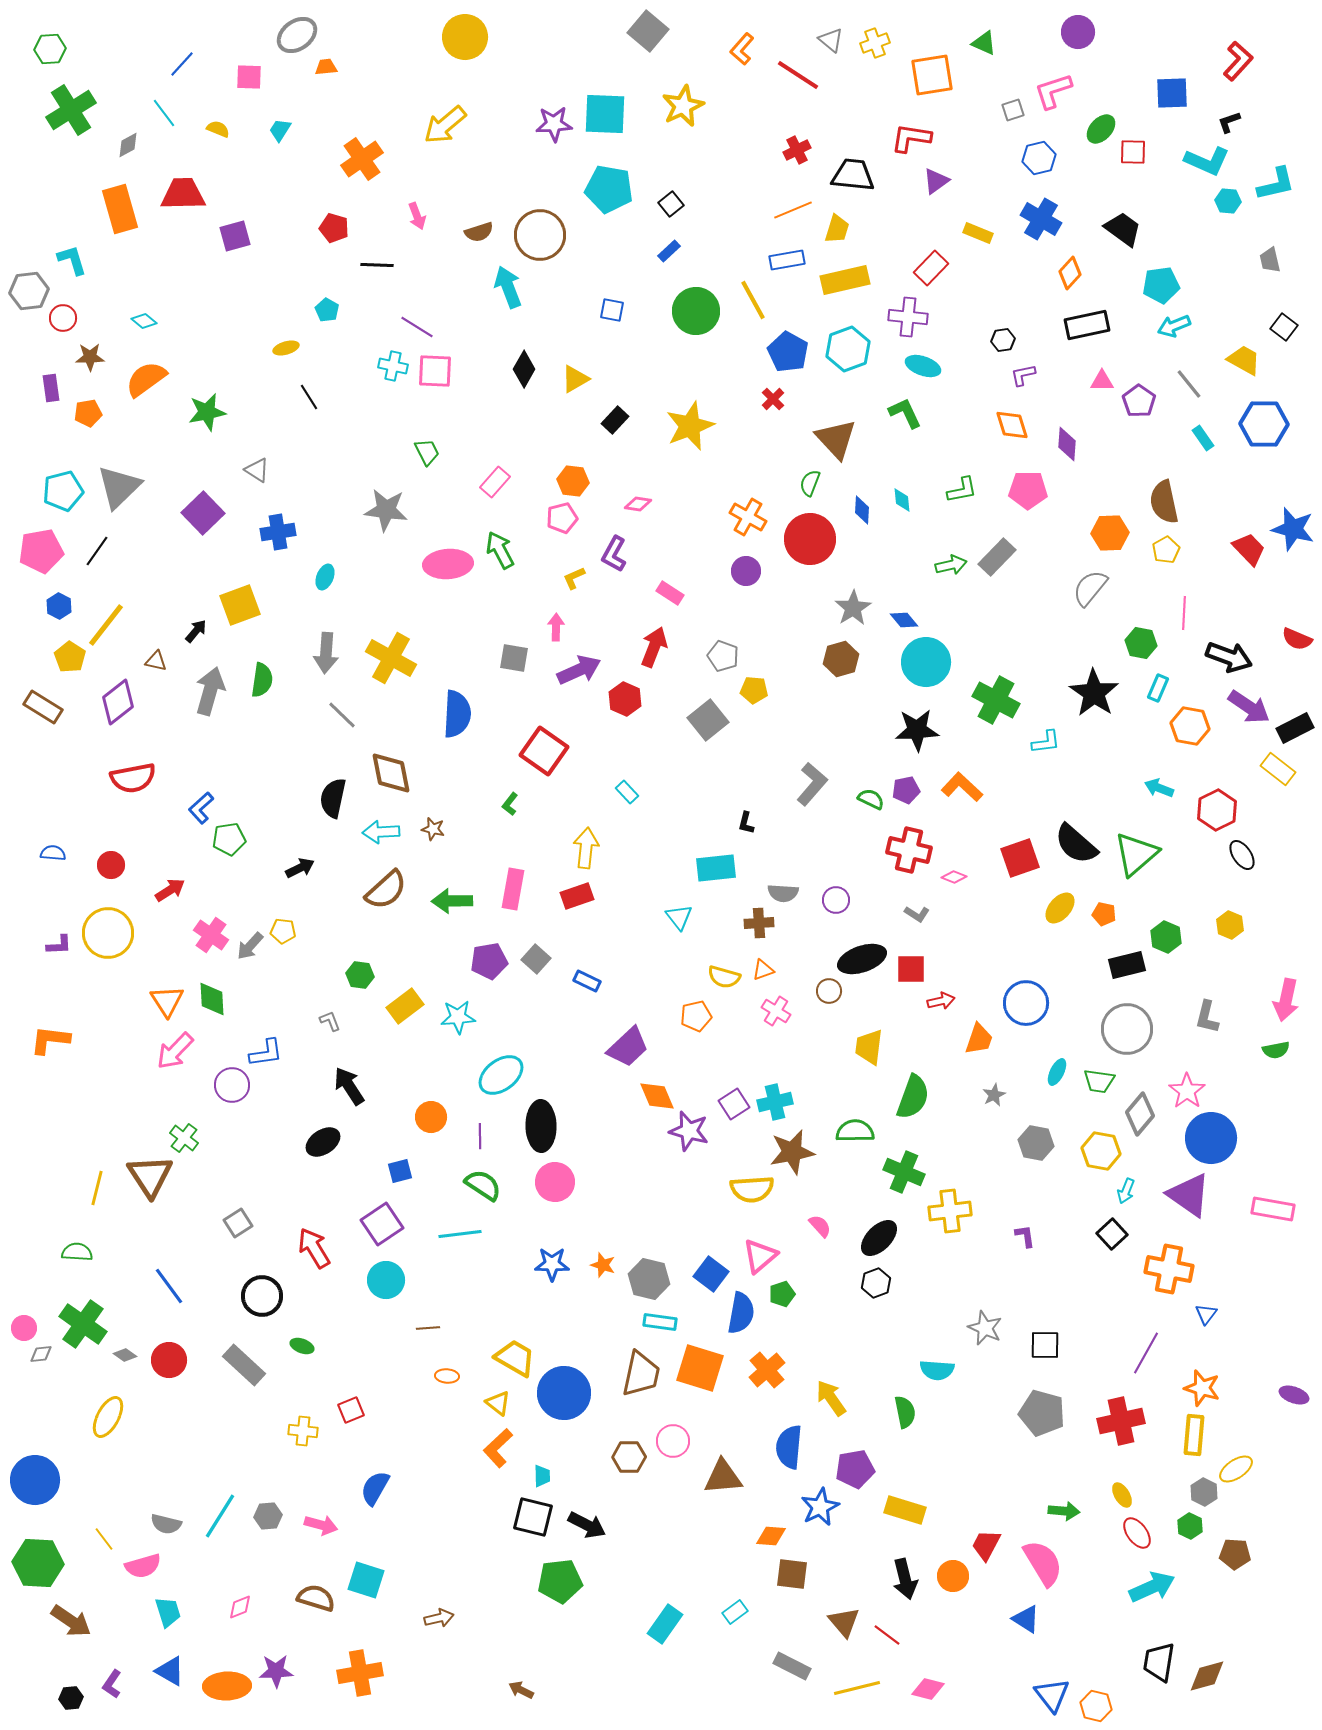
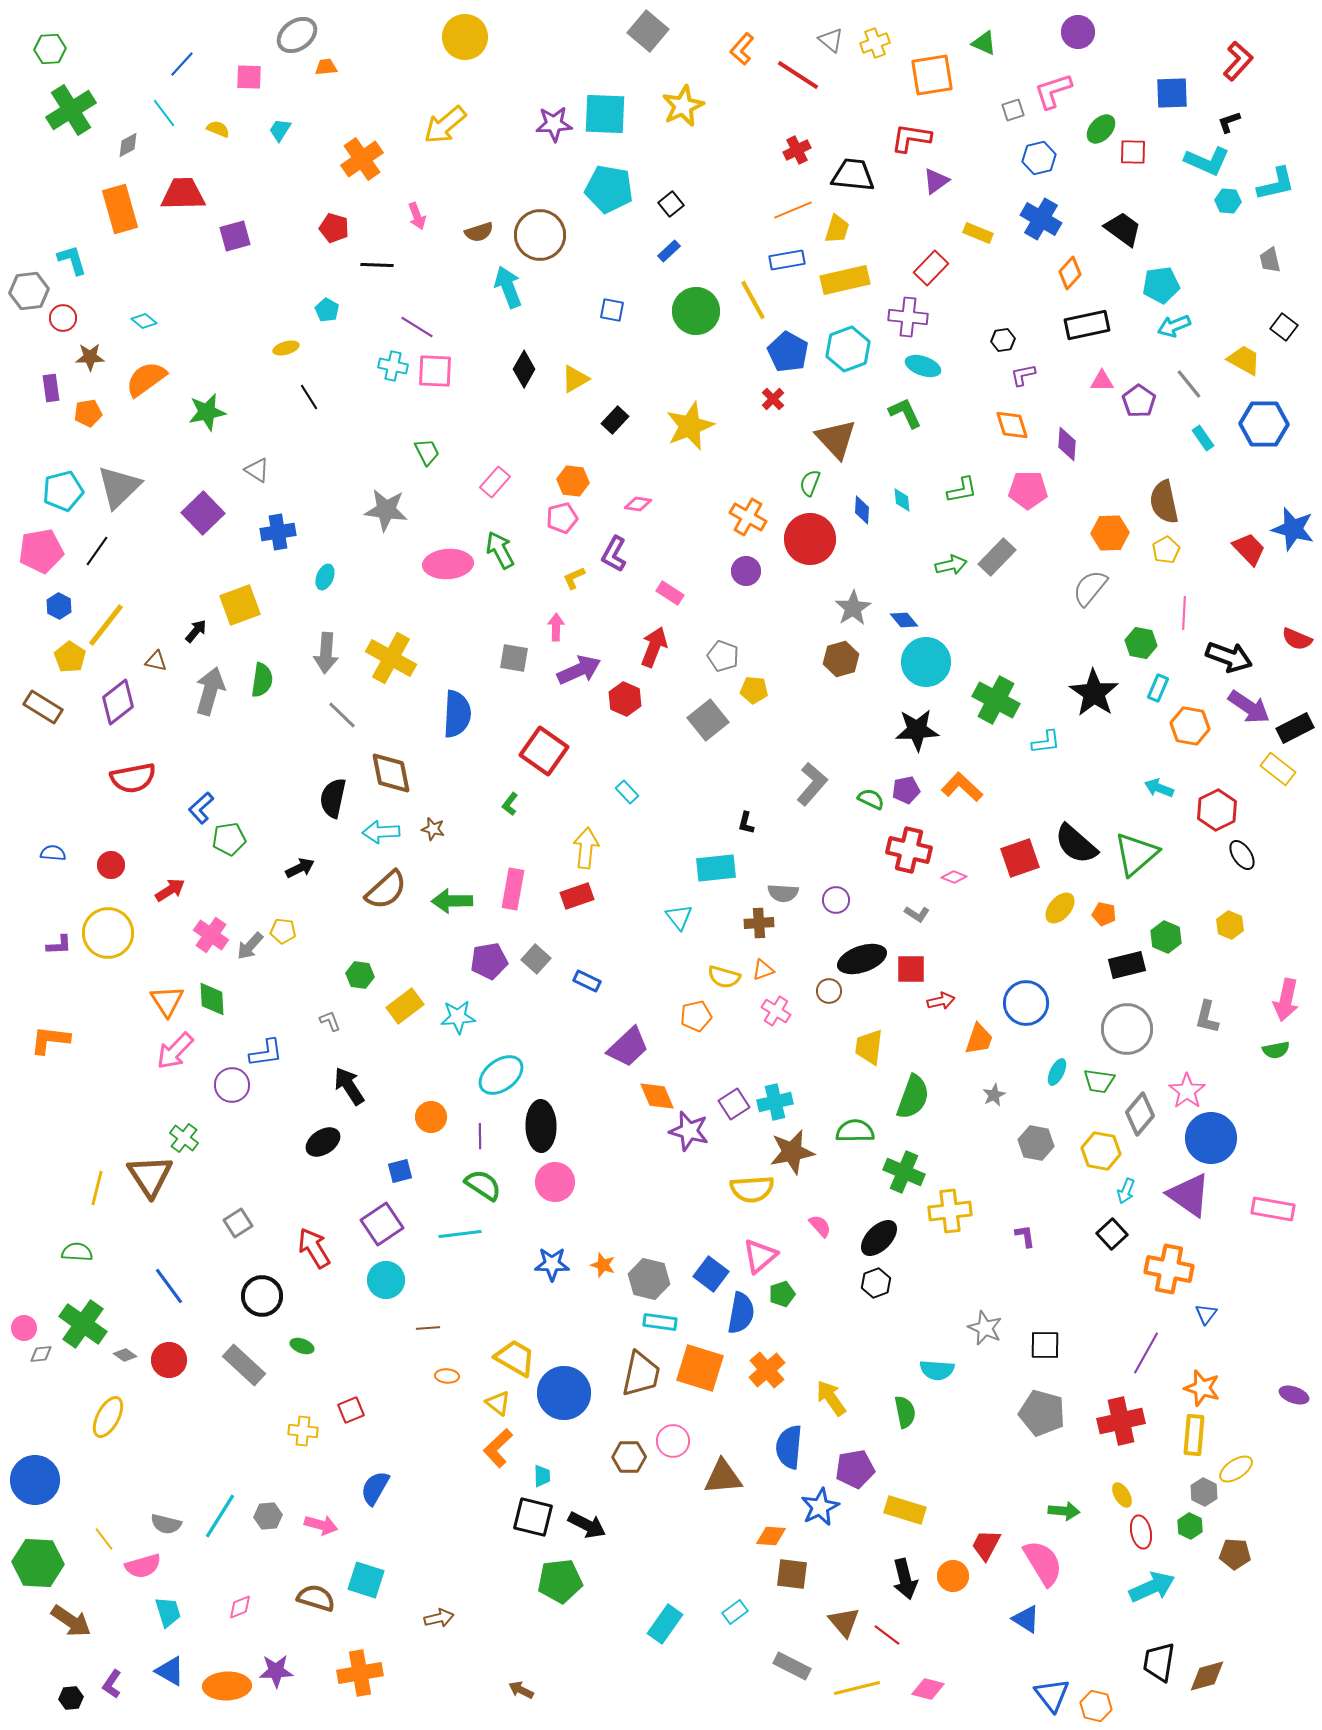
red ellipse at (1137, 1533): moved 4 px right, 1 px up; rotated 24 degrees clockwise
